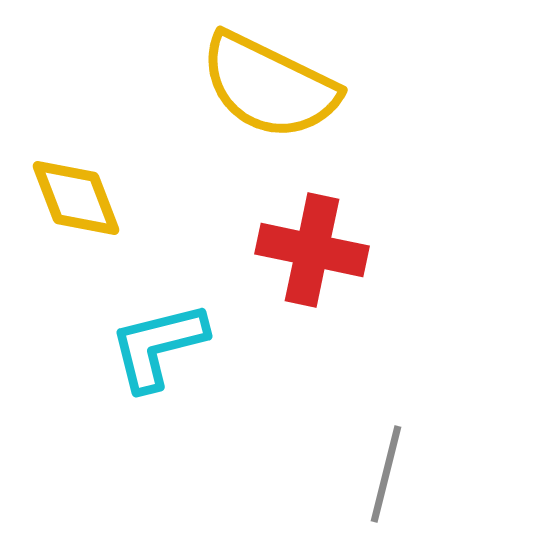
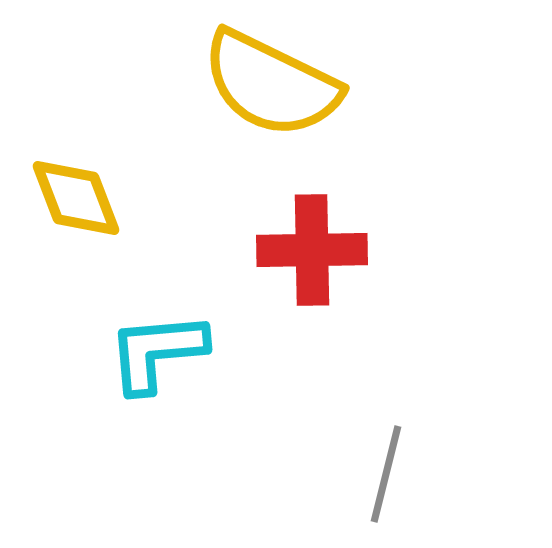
yellow semicircle: moved 2 px right, 2 px up
red cross: rotated 13 degrees counterclockwise
cyan L-shape: moved 1 px left, 6 px down; rotated 9 degrees clockwise
